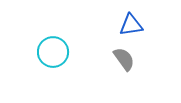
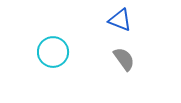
blue triangle: moved 11 px left, 5 px up; rotated 30 degrees clockwise
